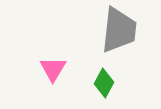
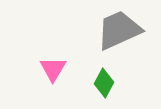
gray trapezoid: rotated 120 degrees counterclockwise
